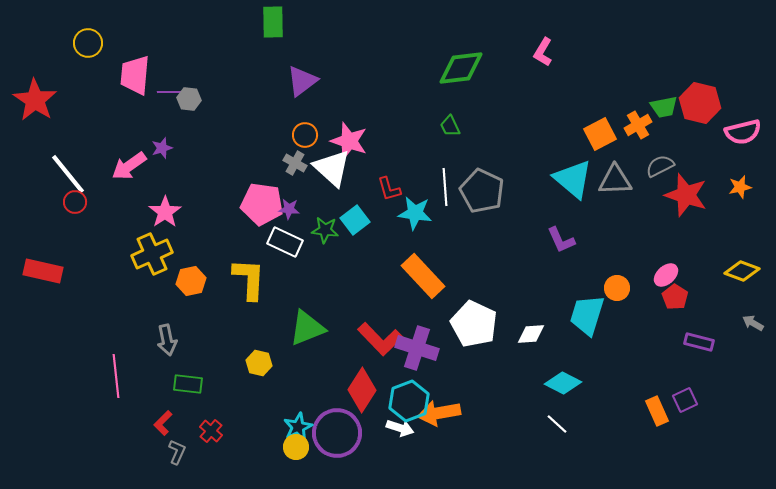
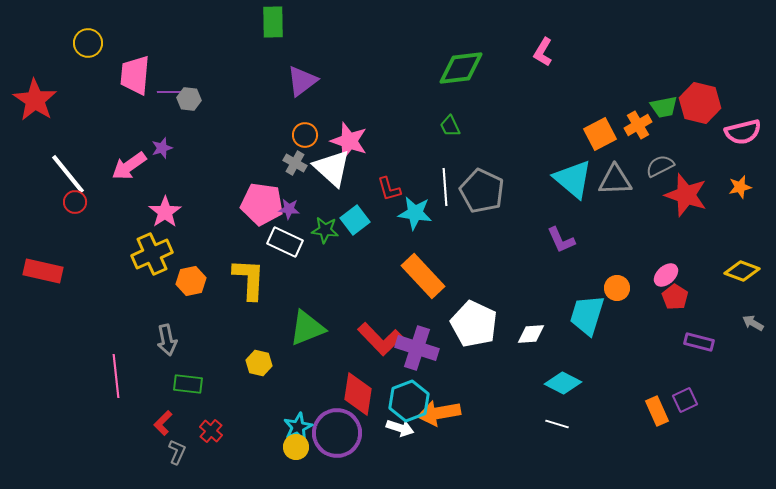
red diamond at (362, 390): moved 4 px left, 4 px down; rotated 24 degrees counterclockwise
white line at (557, 424): rotated 25 degrees counterclockwise
